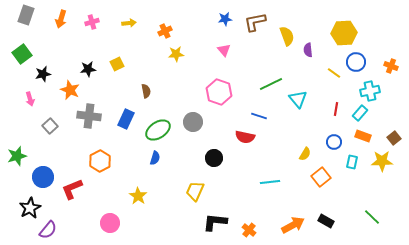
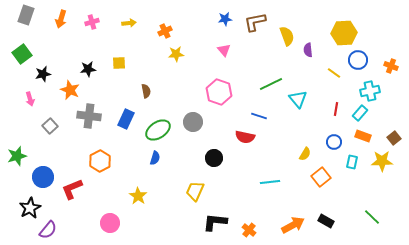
blue circle at (356, 62): moved 2 px right, 2 px up
yellow square at (117, 64): moved 2 px right, 1 px up; rotated 24 degrees clockwise
